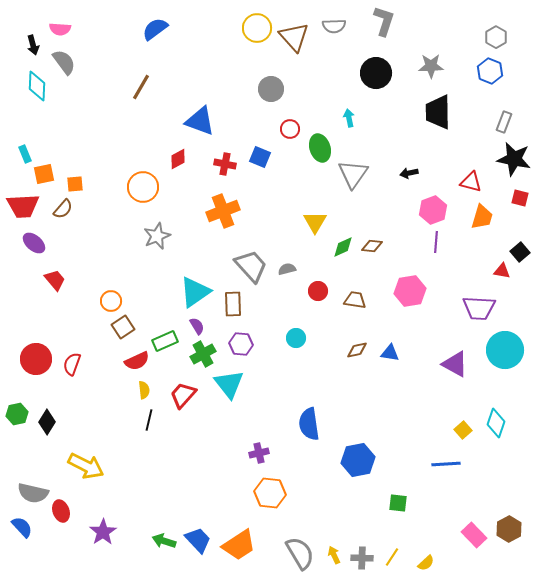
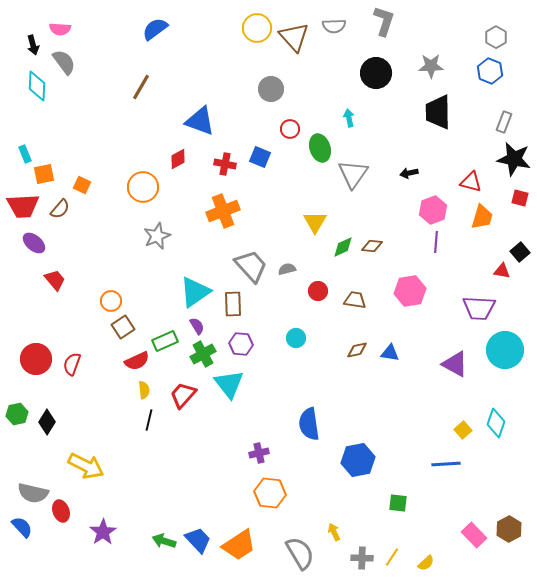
orange square at (75, 184): moved 7 px right, 1 px down; rotated 30 degrees clockwise
brown semicircle at (63, 209): moved 3 px left
yellow arrow at (334, 555): moved 23 px up
